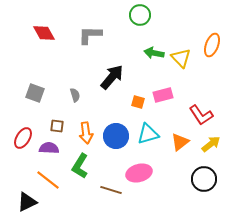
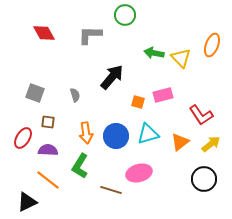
green circle: moved 15 px left
brown square: moved 9 px left, 4 px up
purple semicircle: moved 1 px left, 2 px down
